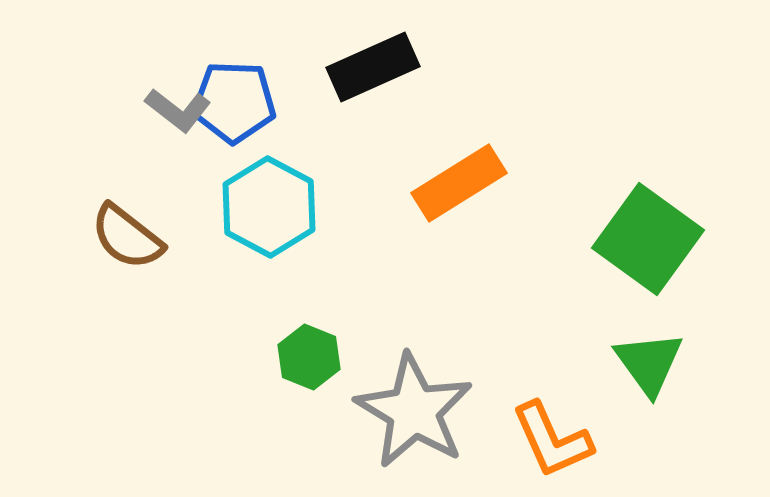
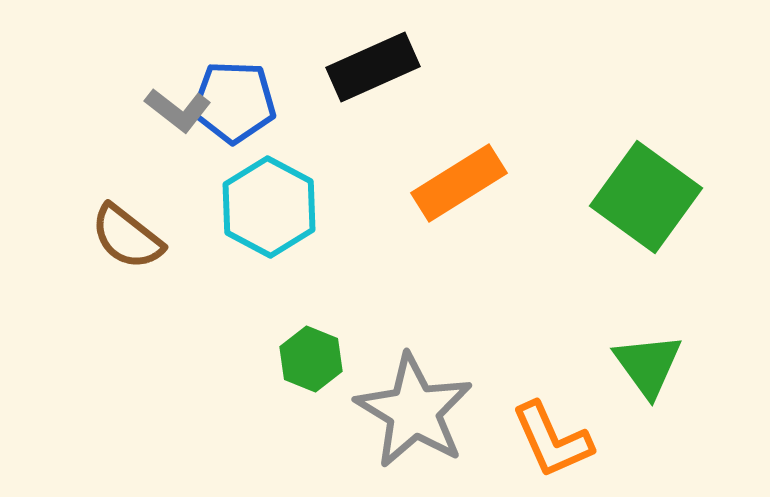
green square: moved 2 px left, 42 px up
green hexagon: moved 2 px right, 2 px down
green triangle: moved 1 px left, 2 px down
